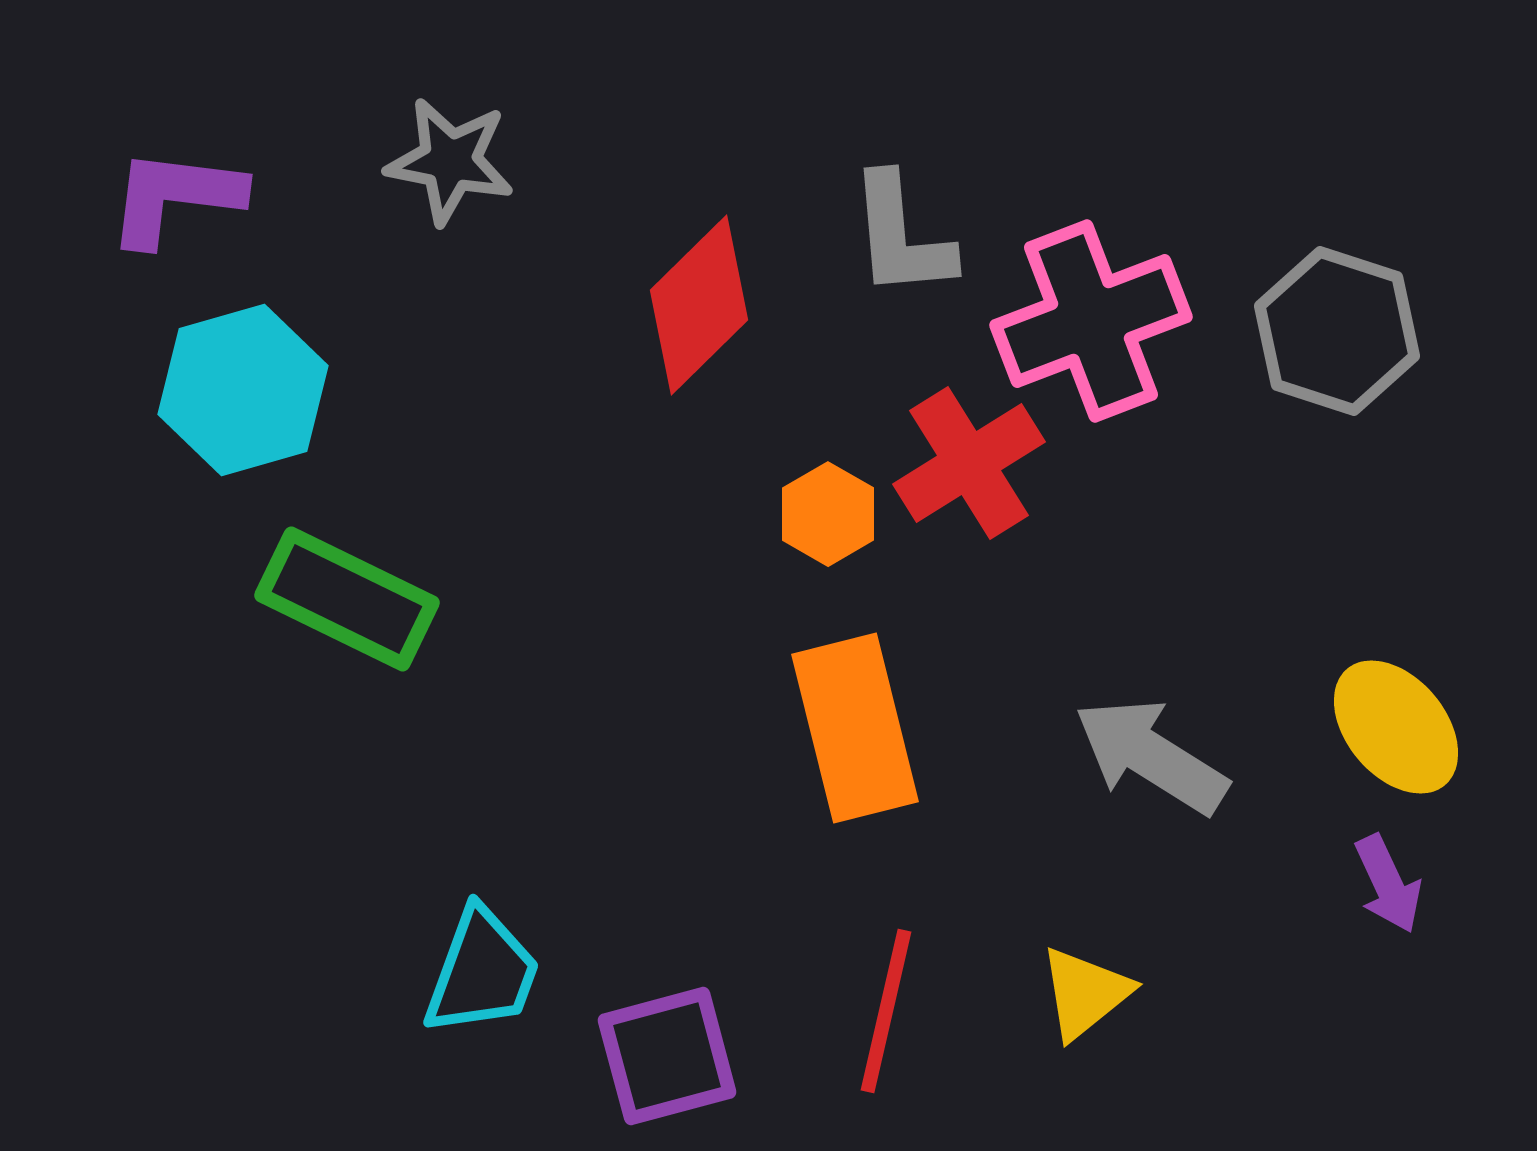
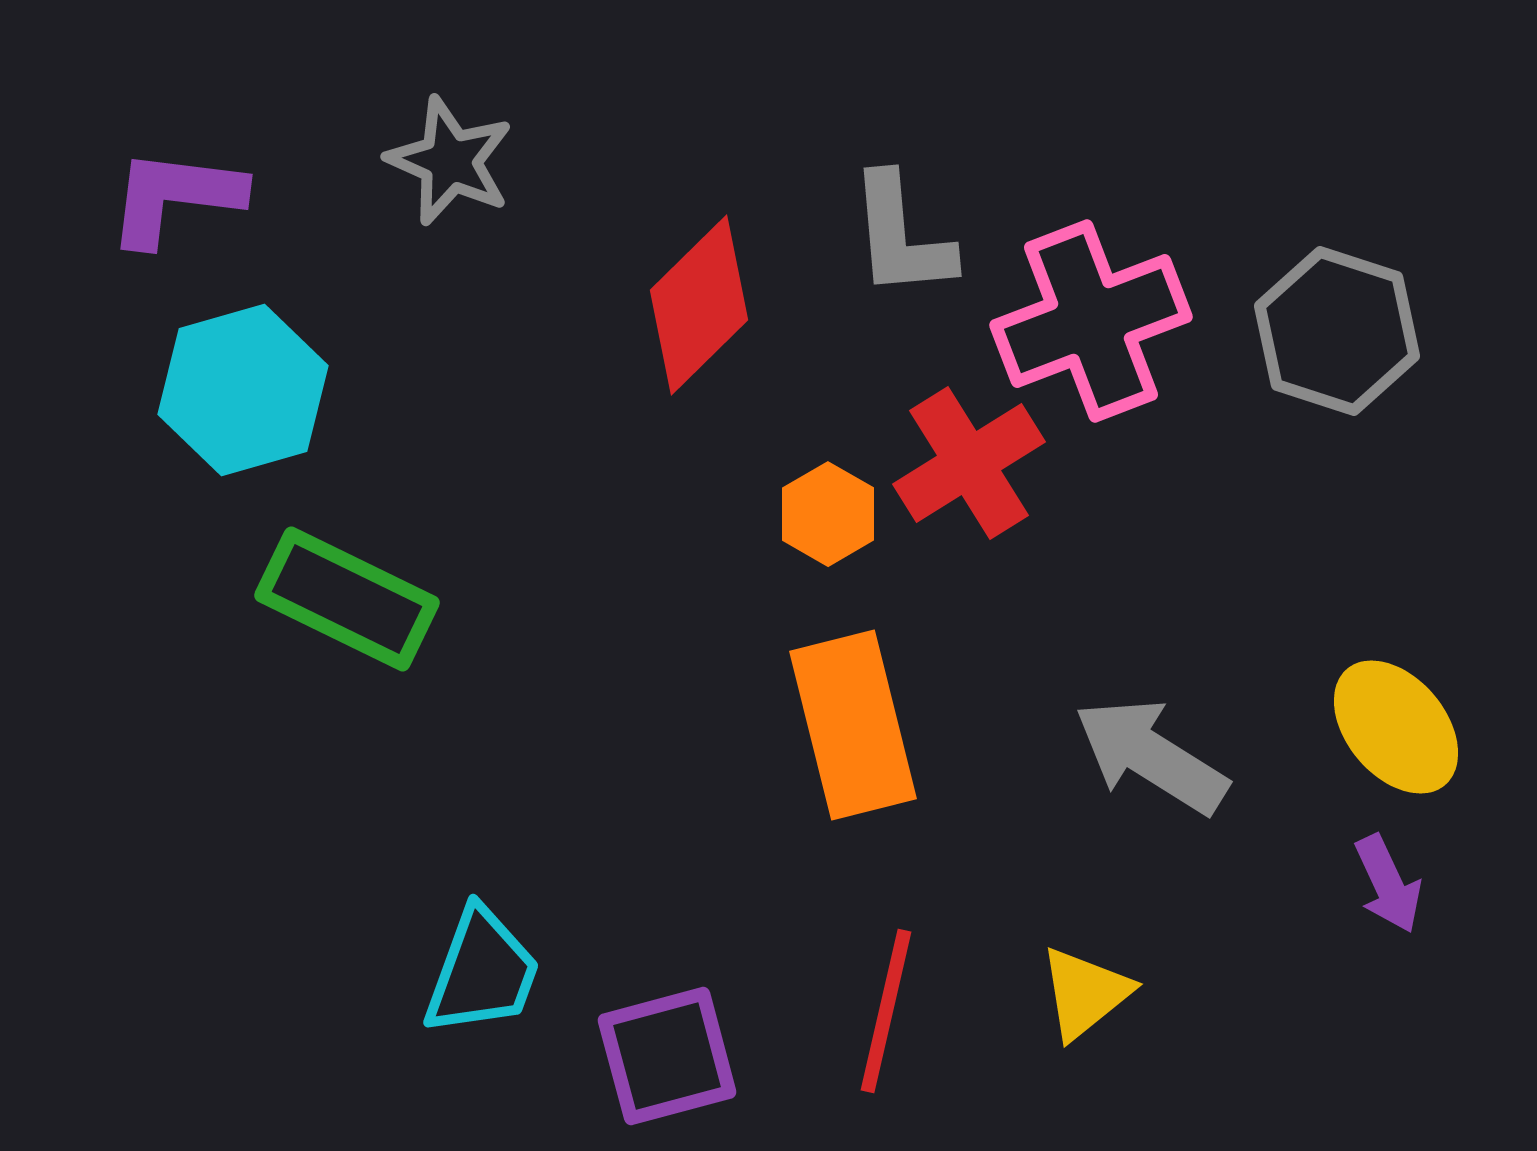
gray star: rotated 13 degrees clockwise
orange rectangle: moved 2 px left, 3 px up
